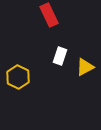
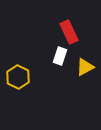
red rectangle: moved 20 px right, 17 px down
